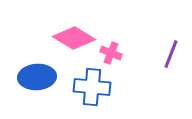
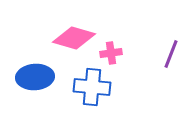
pink diamond: rotated 15 degrees counterclockwise
pink cross: rotated 30 degrees counterclockwise
blue ellipse: moved 2 px left
